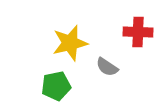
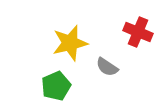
red cross: rotated 20 degrees clockwise
green pentagon: rotated 12 degrees counterclockwise
